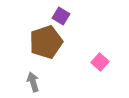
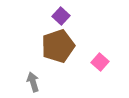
purple square: rotated 12 degrees clockwise
brown pentagon: moved 12 px right, 4 px down
